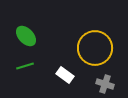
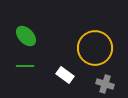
green line: rotated 18 degrees clockwise
